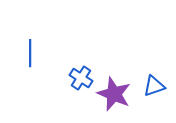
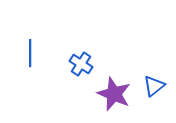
blue cross: moved 14 px up
blue triangle: rotated 20 degrees counterclockwise
